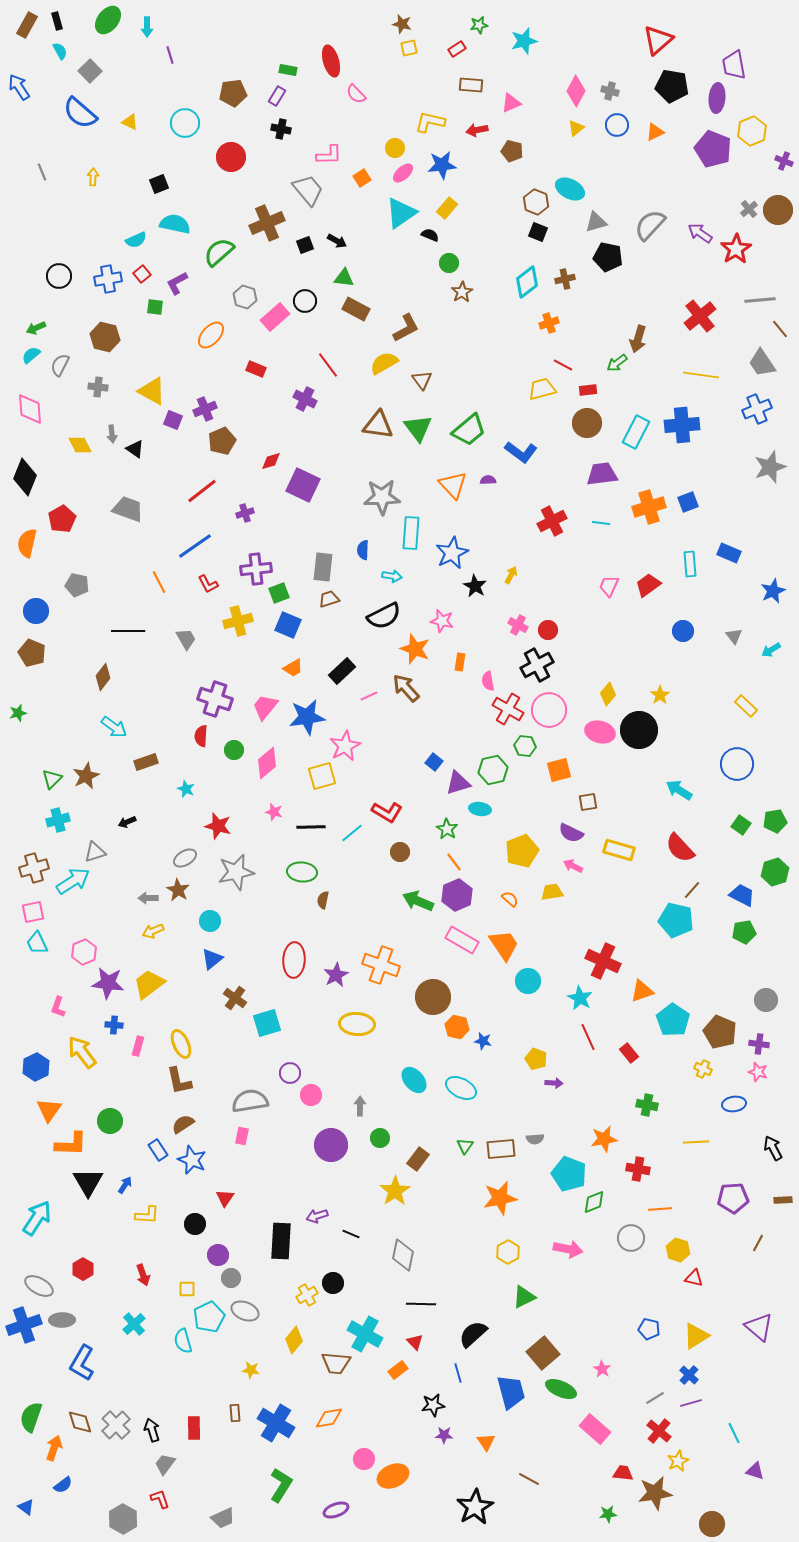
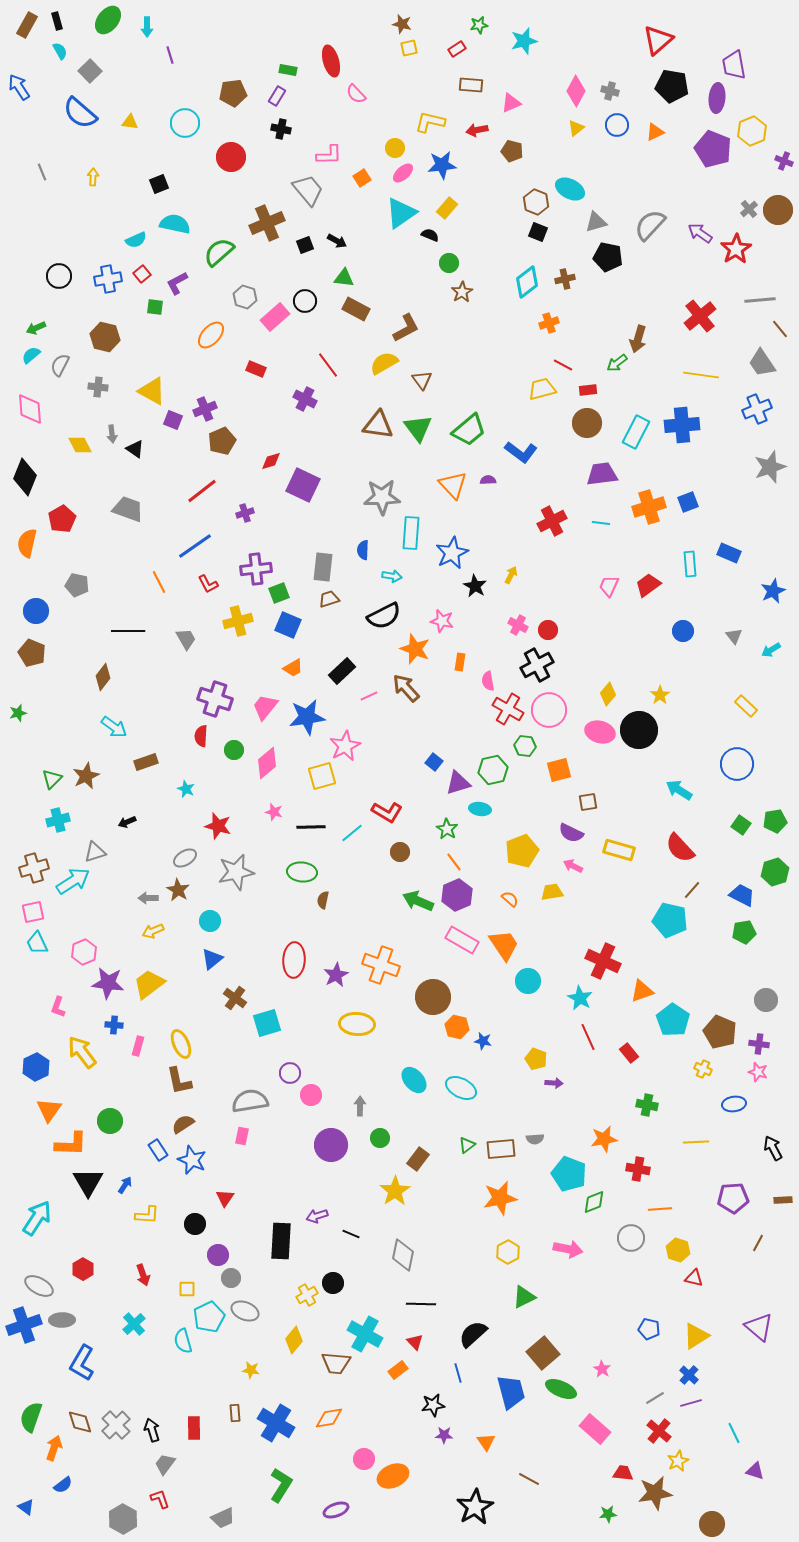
yellow triangle at (130, 122): rotated 18 degrees counterclockwise
cyan pentagon at (676, 920): moved 6 px left
green triangle at (465, 1146): moved 2 px right, 1 px up; rotated 18 degrees clockwise
